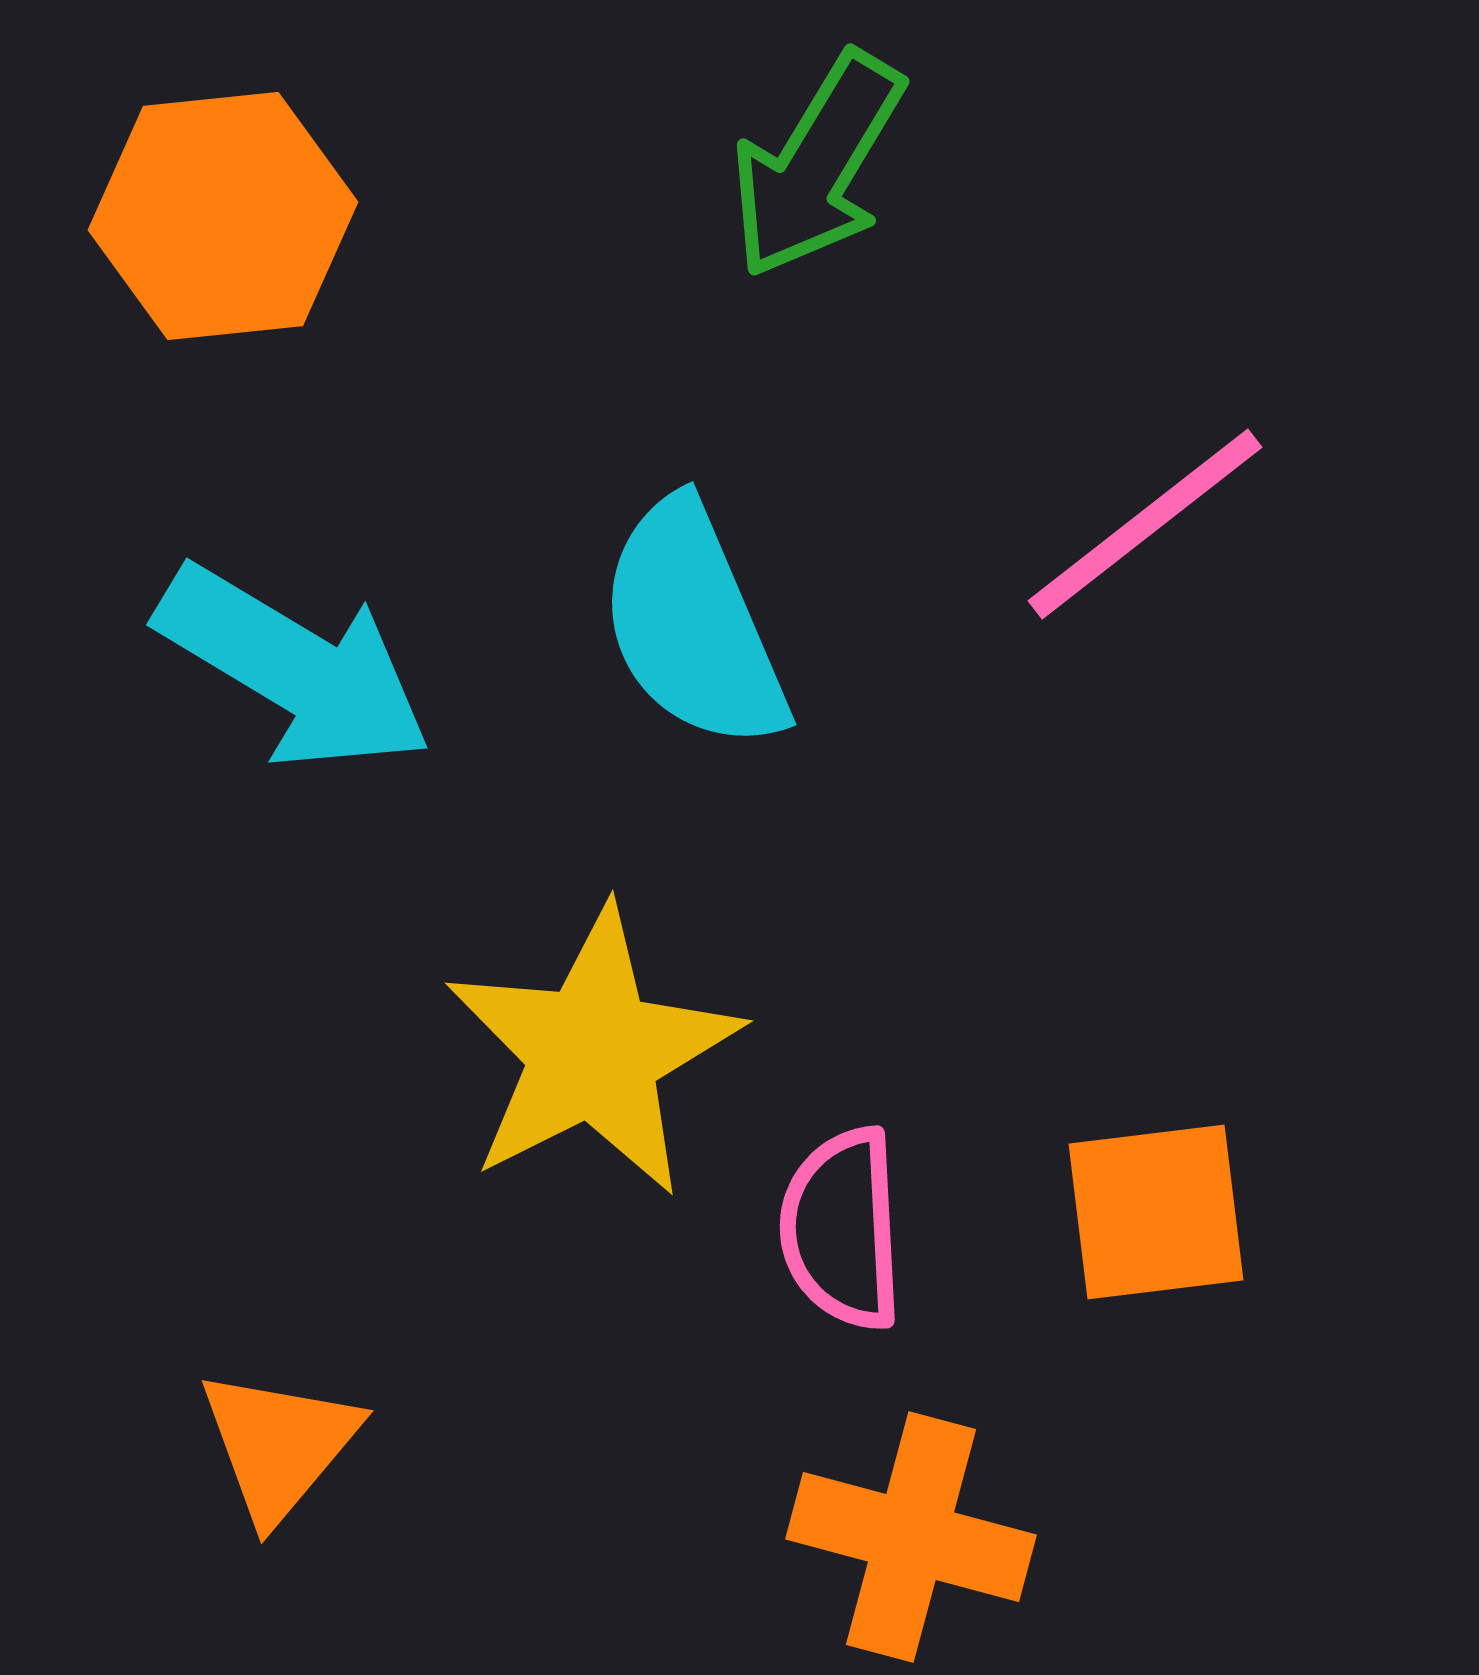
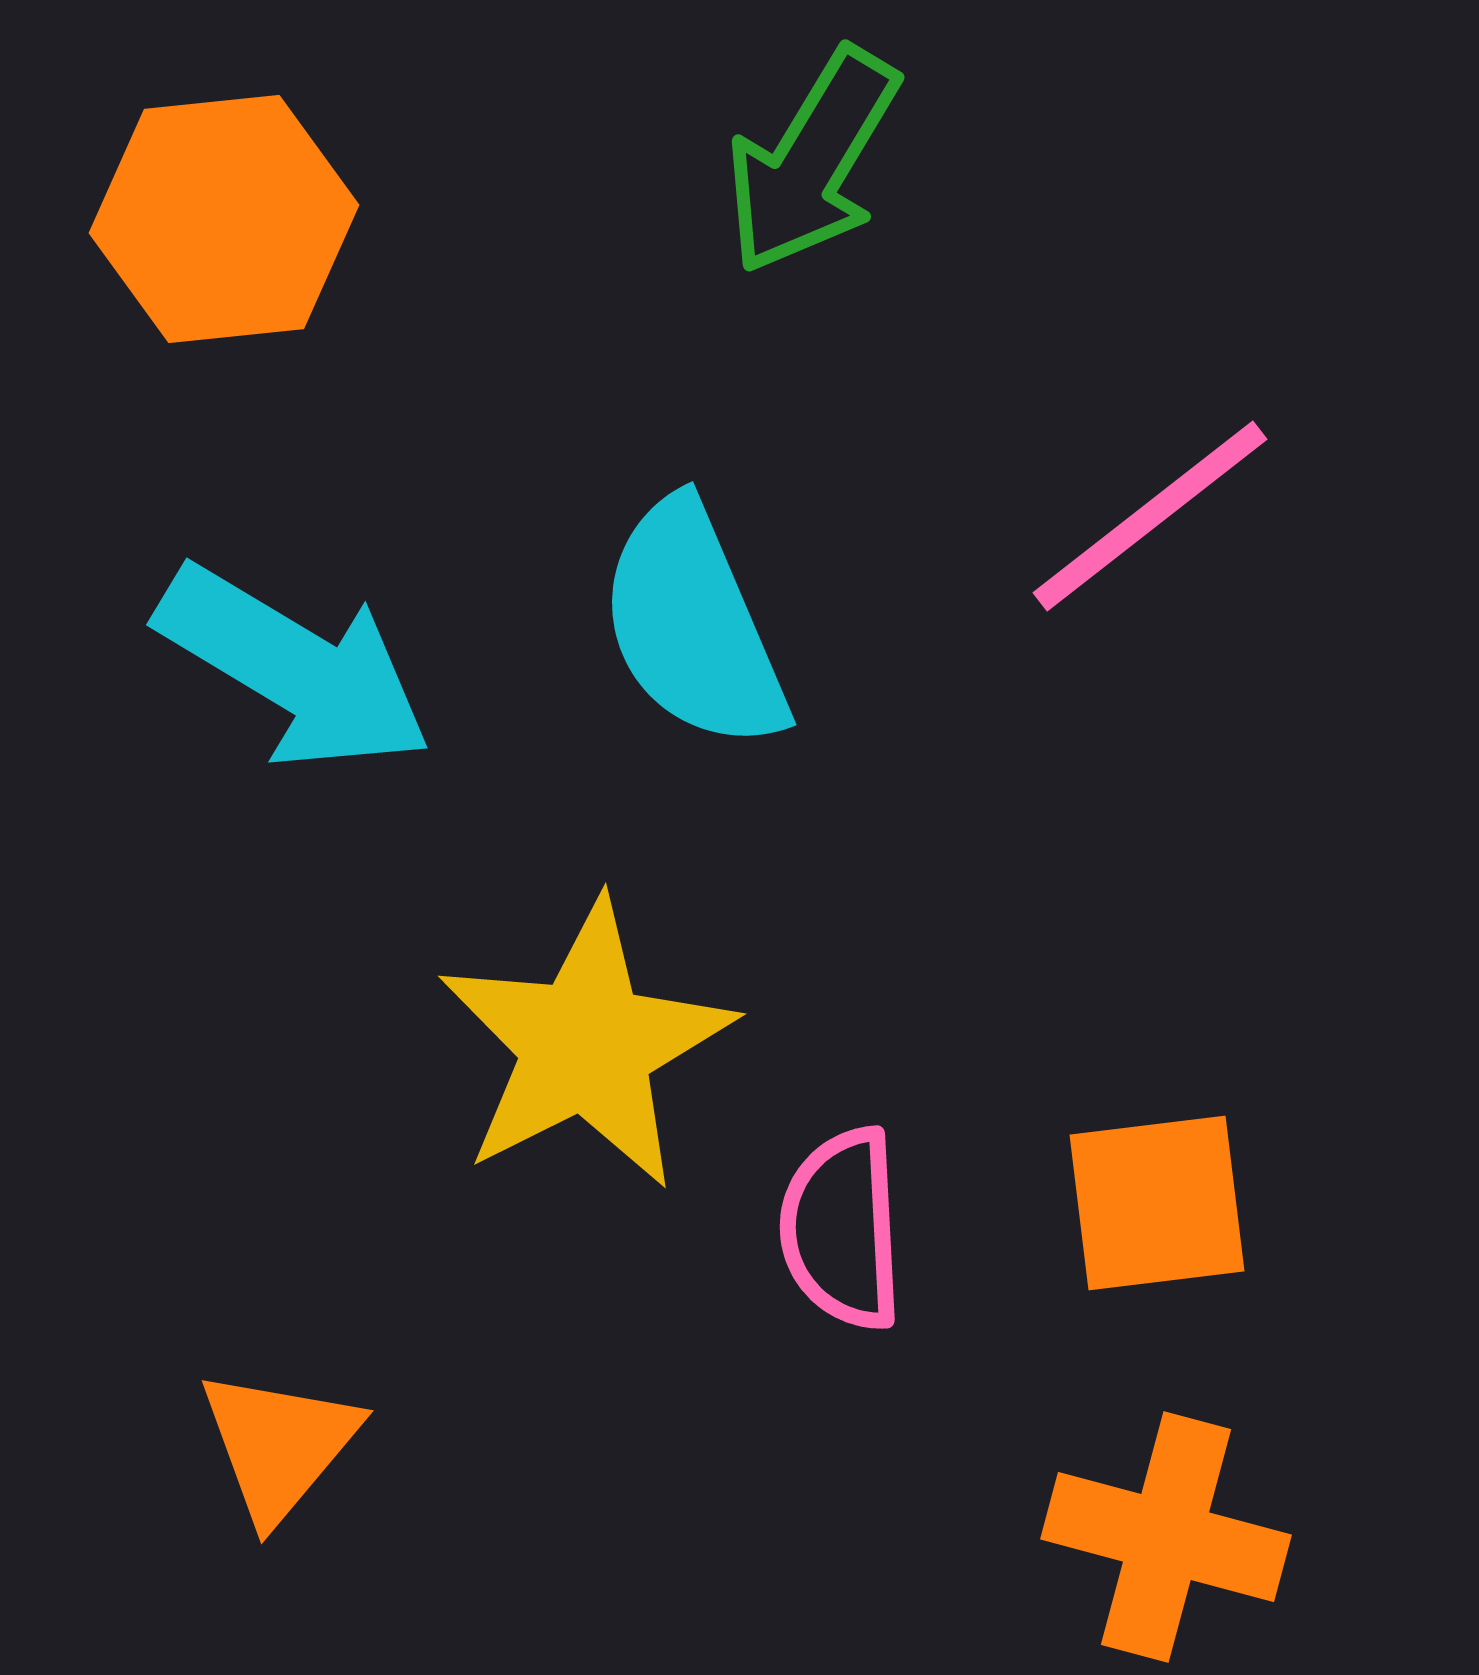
green arrow: moved 5 px left, 4 px up
orange hexagon: moved 1 px right, 3 px down
pink line: moved 5 px right, 8 px up
yellow star: moved 7 px left, 7 px up
orange square: moved 1 px right, 9 px up
orange cross: moved 255 px right
